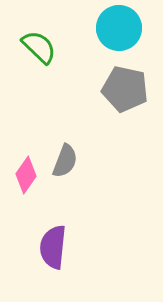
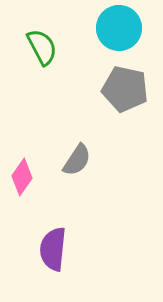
green semicircle: moved 3 px right; rotated 18 degrees clockwise
gray semicircle: moved 12 px right, 1 px up; rotated 12 degrees clockwise
pink diamond: moved 4 px left, 2 px down
purple semicircle: moved 2 px down
